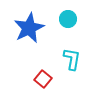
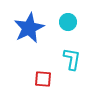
cyan circle: moved 3 px down
red square: rotated 36 degrees counterclockwise
